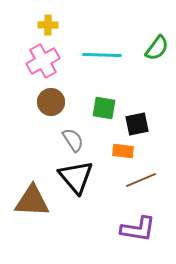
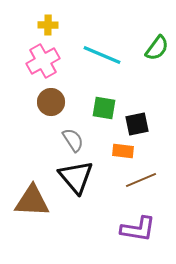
cyan line: rotated 21 degrees clockwise
